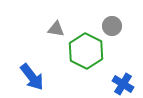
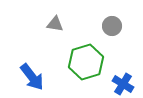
gray triangle: moved 1 px left, 5 px up
green hexagon: moved 11 px down; rotated 16 degrees clockwise
